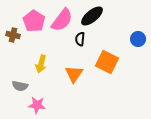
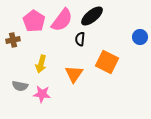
brown cross: moved 5 px down; rotated 24 degrees counterclockwise
blue circle: moved 2 px right, 2 px up
pink star: moved 5 px right, 11 px up
